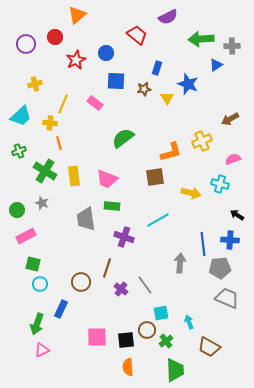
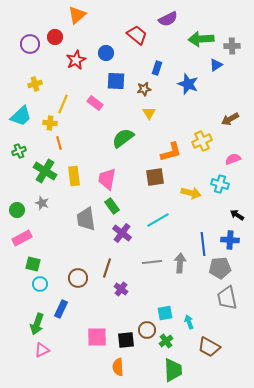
purple semicircle at (168, 17): moved 2 px down
purple circle at (26, 44): moved 4 px right
yellow triangle at (167, 98): moved 18 px left, 15 px down
pink trapezoid at (107, 179): rotated 80 degrees clockwise
green rectangle at (112, 206): rotated 49 degrees clockwise
pink rectangle at (26, 236): moved 4 px left, 2 px down
purple cross at (124, 237): moved 2 px left, 4 px up; rotated 18 degrees clockwise
brown circle at (81, 282): moved 3 px left, 4 px up
gray line at (145, 285): moved 7 px right, 23 px up; rotated 60 degrees counterclockwise
gray trapezoid at (227, 298): rotated 125 degrees counterclockwise
cyan square at (161, 313): moved 4 px right
orange semicircle at (128, 367): moved 10 px left
green trapezoid at (175, 370): moved 2 px left
